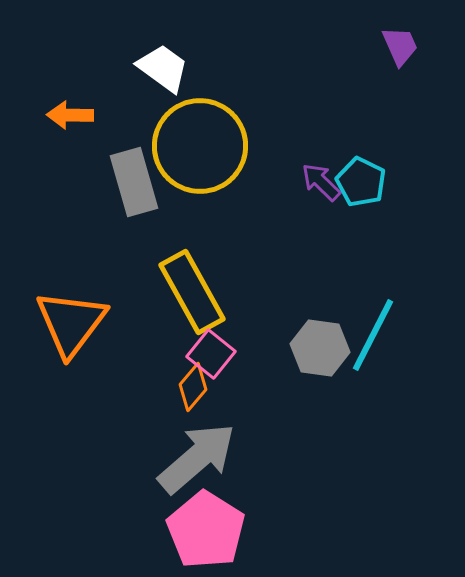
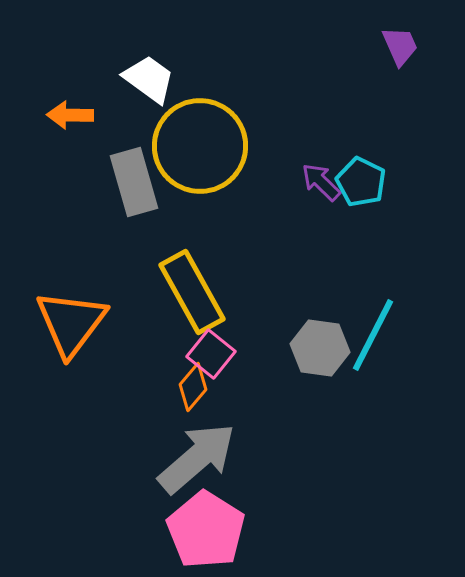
white trapezoid: moved 14 px left, 11 px down
